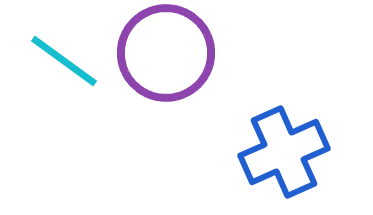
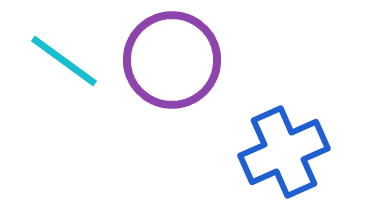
purple circle: moved 6 px right, 7 px down
